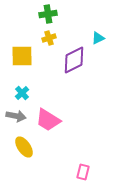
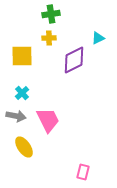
green cross: moved 3 px right
yellow cross: rotated 16 degrees clockwise
pink trapezoid: rotated 148 degrees counterclockwise
